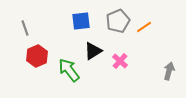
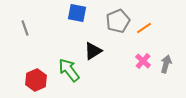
blue square: moved 4 px left, 8 px up; rotated 18 degrees clockwise
orange line: moved 1 px down
red hexagon: moved 1 px left, 24 px down
pink cross: moved 23 px right
gray arrow: moved 3 px left, 7 px up
